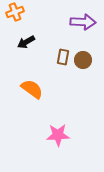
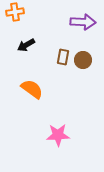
orange cross: rotated 12 degrees clockwise
black arrow: moved 3 px down
